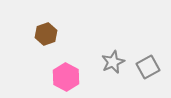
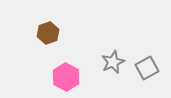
brown hexagon: moved 2 px right, 1 px up
gray square: moved 1 px left, 1 px down
